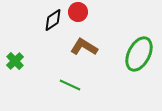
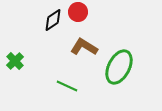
green ellipse: moved 20 px left, 13 px down
green line: moved 3 px left, 1 px down
